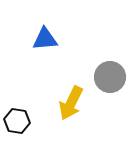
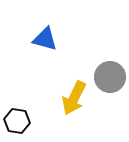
blue triangle: rotated 20 degrees clockwise
yellow arrow: moved 3 px right, 5 px up
